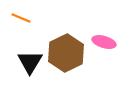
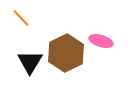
orange line: rotated 24 degrees clockwise
pink ellipse: moved 3 px left, 1 px up
